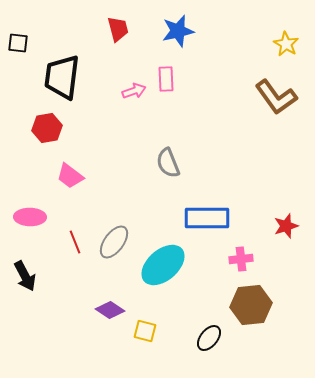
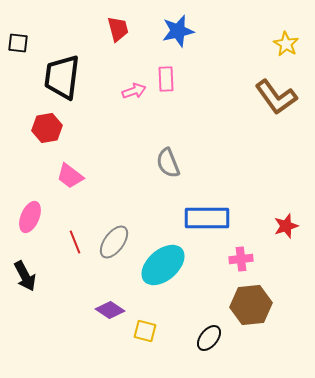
pink ellipse: rotated 68 degrees counterclockwise
